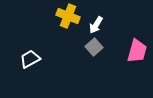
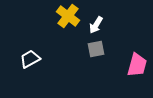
yellow cross: rotated 15 degrees clockwise
gray square: moved 2 px right, 2 px down; rotated 30 degrees clockwise
pink trapezoid: moved 14 px down
